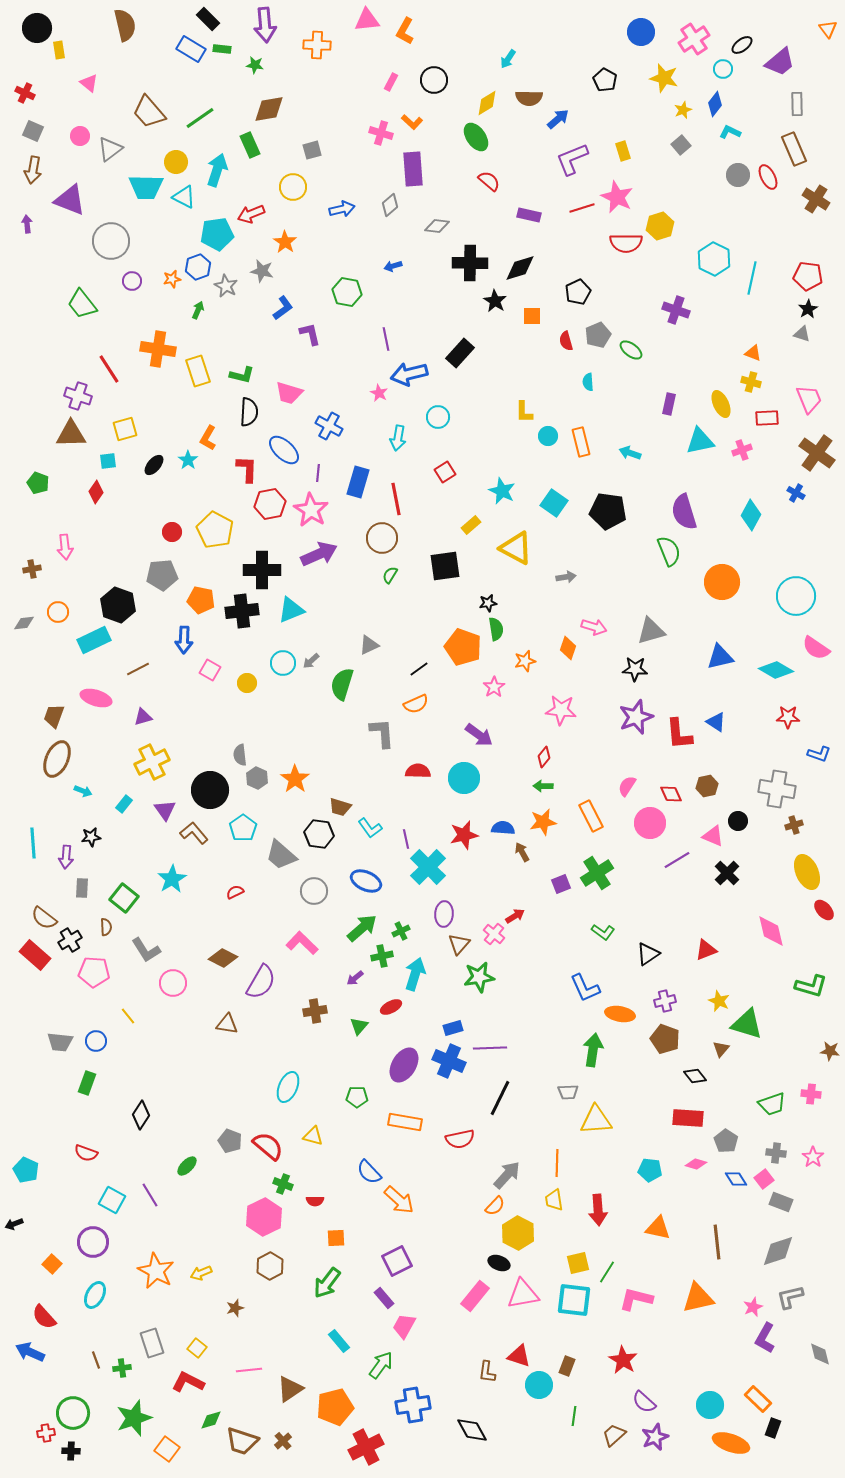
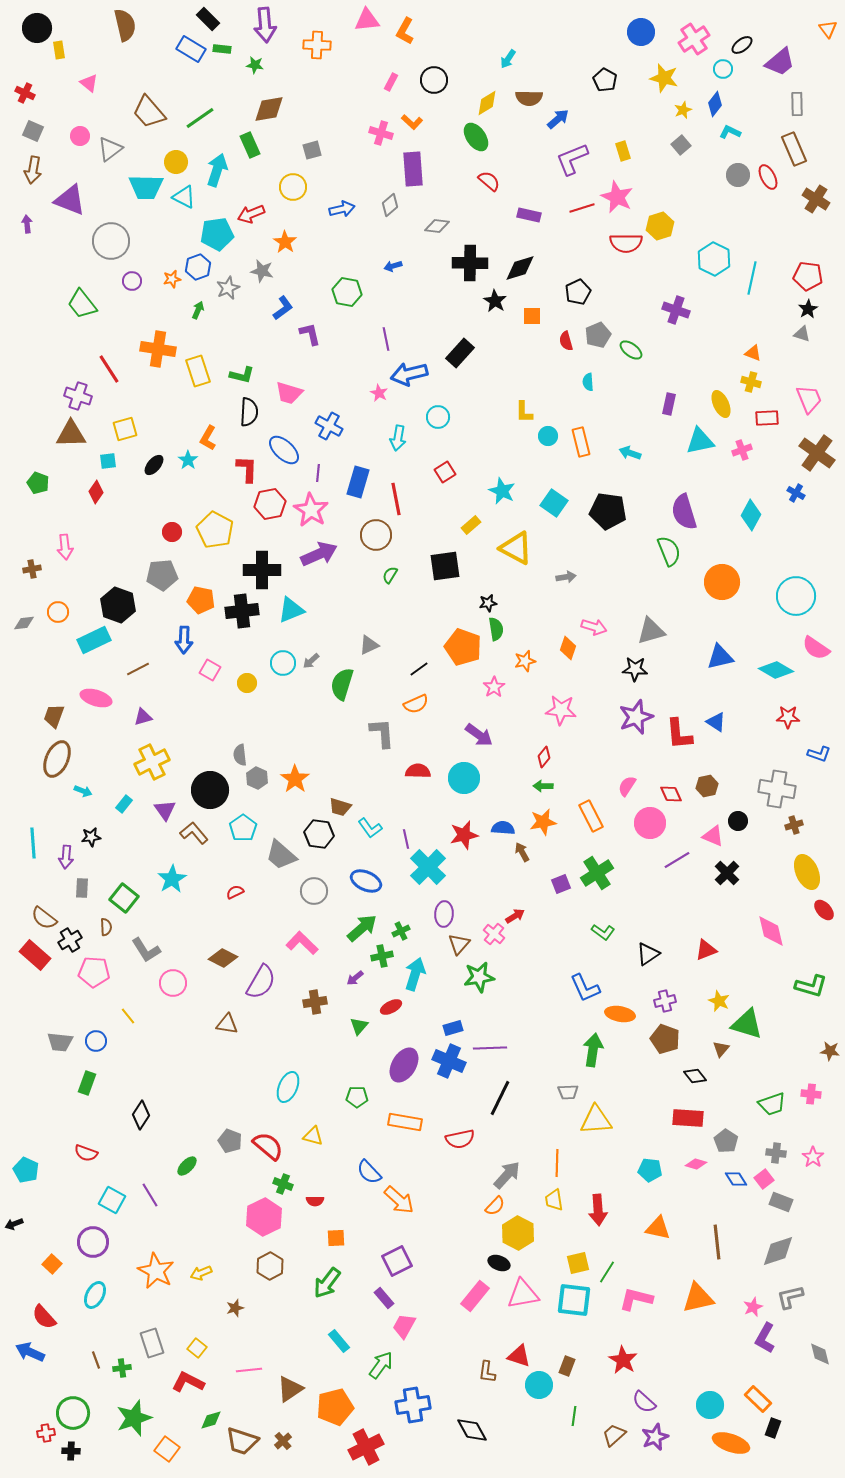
gray star at (226, 286): moved 2 px right, 2 px down; rotated 20 degrees clockwise
brown circle at (382, 538): moved 6 px left, 3 px up
brown cross at (315, 1011): moved 9 px up
